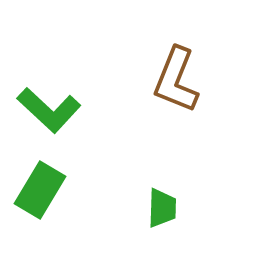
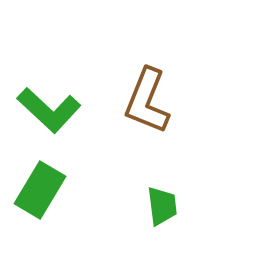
brown L-shape: moved 29 px left, 21 px down
green trapezoid: moved 2 px up; rotated 9 degrees counterclockwise
